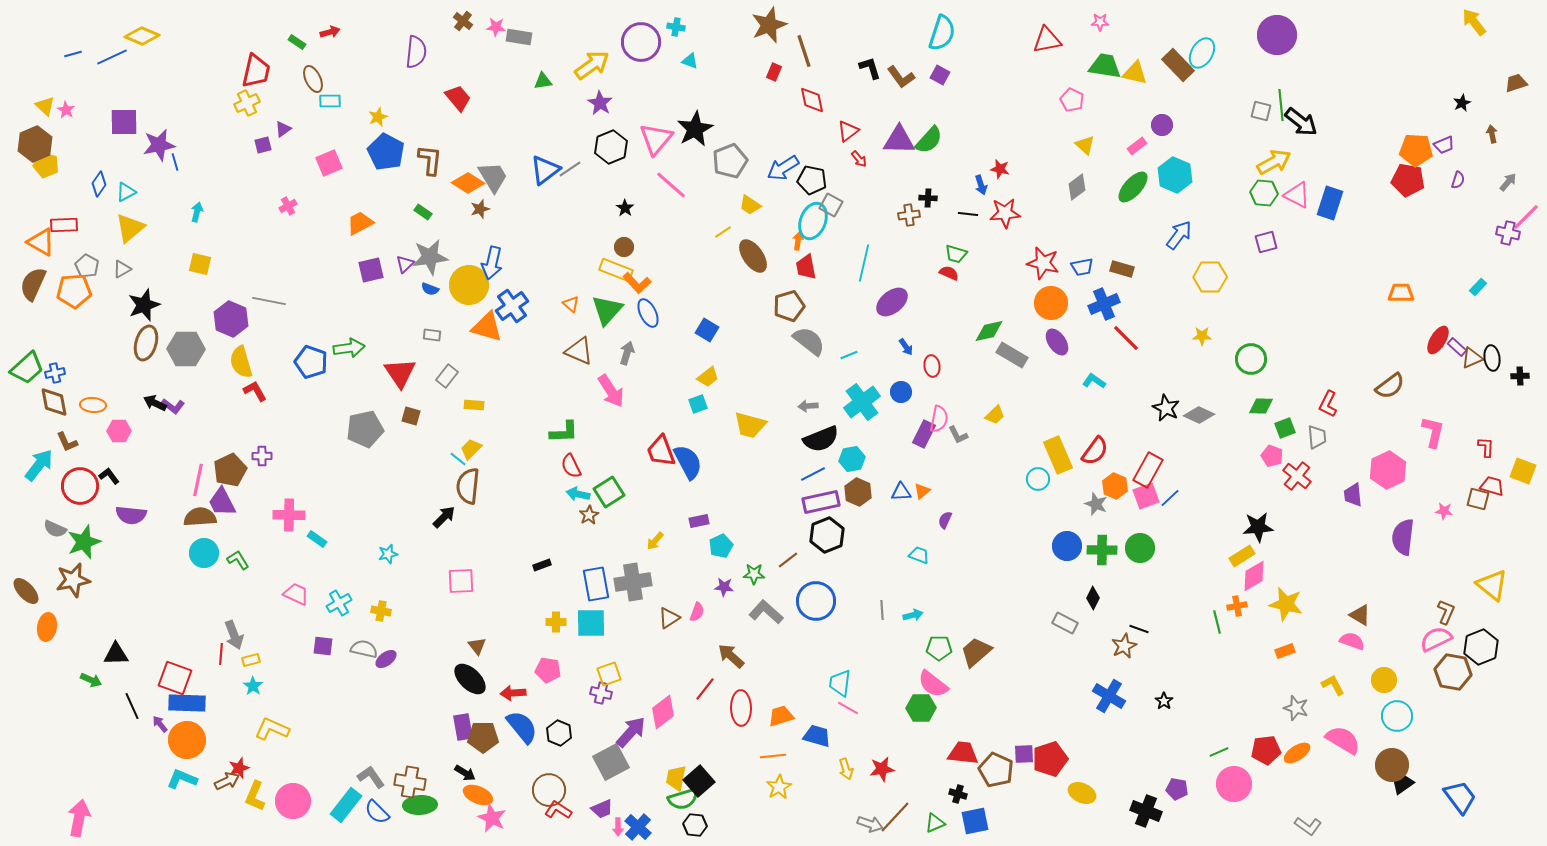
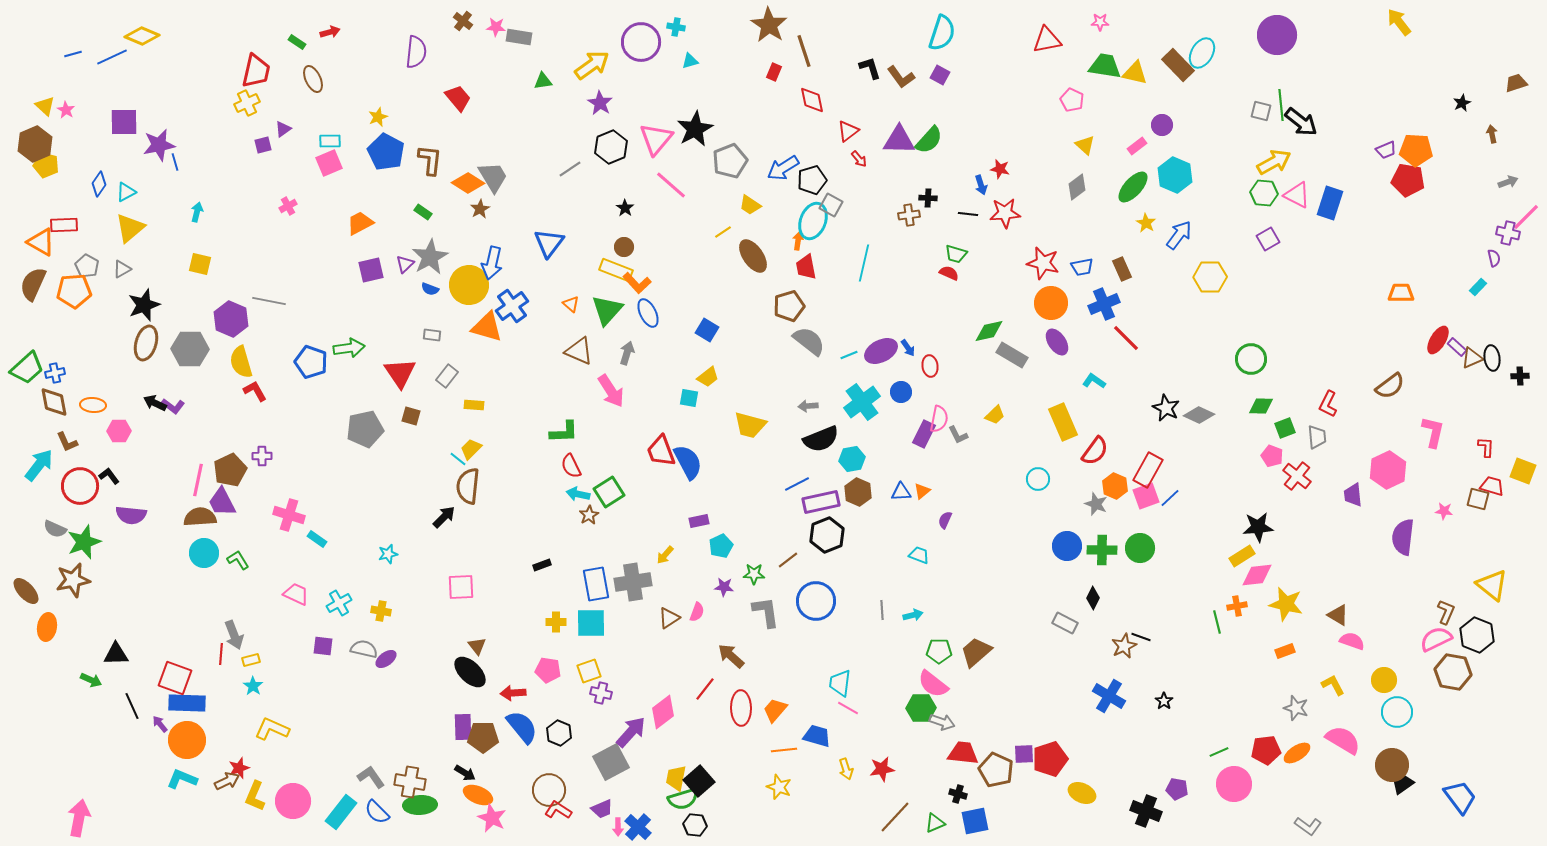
yellow arrow at (1474, 22): moved 75 px left
brown star at (769, 25): rotated 18 degrees counterclockwise
cyan triangle at (690, 61): rotated 36 degrees counterclockwise
cyan rectangle at (330, 101): moved 40 px down
purple trapezoid at (1444, 145): moved 58 px left, 5 px down
blue triangle at (545, 170): moved 4 px right, 73 px down; rotated 16 degrees counterclockwise
black pentagon at (812, 180): rotated 28 degrees counterclockwise
purple semicircle at (1458, 180): moved 36 px right, 78 px down; rotated 30 degrees counterclockwise
gray arrow at (1508, 182): rotated 30 degrees clockwise
brown star at (480, 209): rotated 12 degrees counterclockwise
purple square at (1266, 242): moved 2 px right, 3 px up; rotated 15 degrees counterclockwise
gray star at (430, 257): rotated 21 degrees counterclockwise
brown rectangle at (1122, 269): rotated 50 degrees clockwise
purple ellipse at (892, 302): moved 11 px left, 49 px down; rotated 12 degrees clockwise
yellow star at (1202, 336): moved 56 px left, 113 px up; rotated 30 degrees clockwise
blue arrow at (906, 347): moved 2 px right, 1 px down
gray hexagon at (186, 349): moved 4 px right
red ellipse at (932, 366): moved 2 px left
cyan square at (698, 404): moved 9 px left, 6 px up; rotated 30 degrees clockwise
yellow rectangle at (1058, 455): moved 5 px right, 33 px up
blue line at (813, 474): moved 16 px left, 10 px down
pink cross at (289, 515): rotated 16 degrees clockwise
yellow arrow at (655, 541): moved 10 px right, 14 px down
pink diamond at (1254, 576): moved 3 px right, 1 px up; rotated 24 degrees clockwise
pink square at (461, 581): moved 6 px down
gray L-shape at (766, 612): rotated 40 degrees clockwise
brown triangle at (1360, 615): moved 22 px left
black line at (1139, 629): moved 2 px right, 8 px down
black hexagon at (1481, 647): moved 4 px left, 12 px up; rotated 16 degrees counterclockwise
green pentagon at (939, 648): moved 3 px down
yellow square at (609, 674): moved 20 px left, 3 px up
black ellipse at (470, 679): moved 7 px up
orange trapezoid at (781, 716): moved 6 px left, 6 px up; rotated 32 degrees counterclockwise
cyan circle at (1397, 716): moved 4 px up
purple rectangle at (463, 727): rotated 8 degrees clockwise
orange line at (773, 756): moved 11 px right, 6 px up
yellow star at (779, 787): rotated 20 degrees counterclockwise
cyan rectangle at (346, 805): moved 5 px left, 7 px down
gray arrow at (870, 824): moved 72 px right, 102 px up
